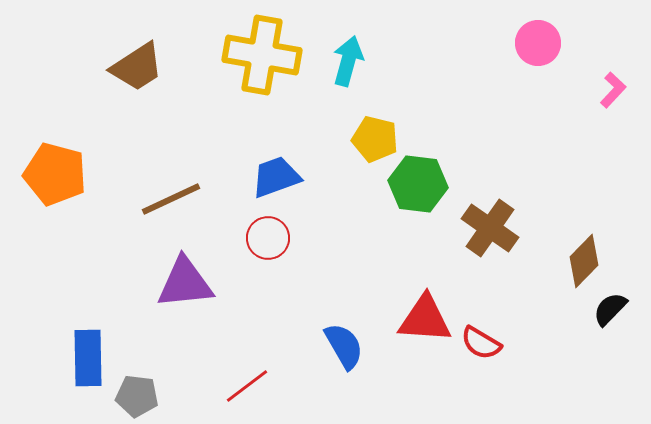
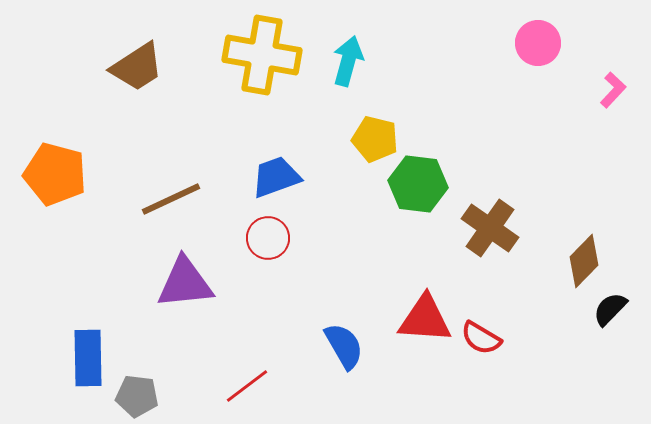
red semicircle: moved 5 px up
